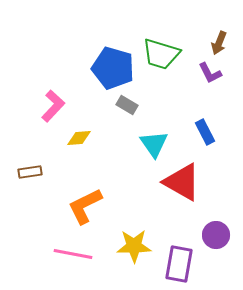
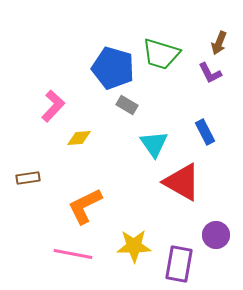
brown rectangle: moved 2 px left, 6 px down
